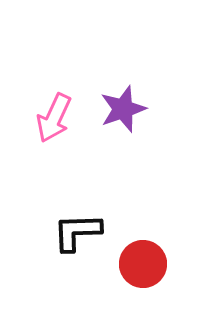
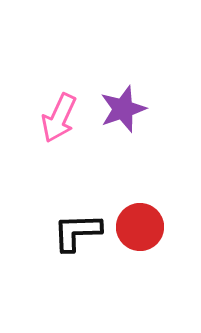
pink arrow: moved 5 px right
red circle: moved 3 px left, 37 px up
